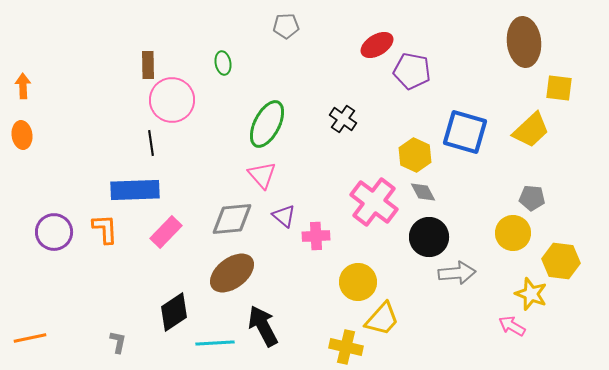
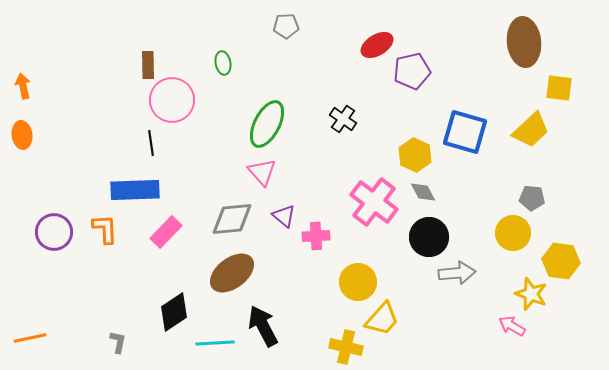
purple pentagon at (412, 71): rotated 24 degrees counterclockwise
orange arrow at (23, 86): rotated 10 degrees counterclockwise
pink triangle at (262, 175): moved 3 px up
